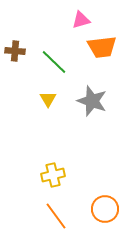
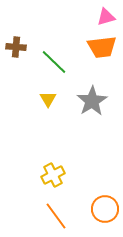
pink triangle: moved 25 px right, 3 px up
brown cross: moved 1 px right, 4 px up
gray star: rotated 20 degrees clockwise
yellow cross: rotated 15 degrees counterclockwise
